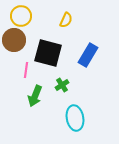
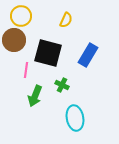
green cross: rotated 32 degrees counterclockwise
